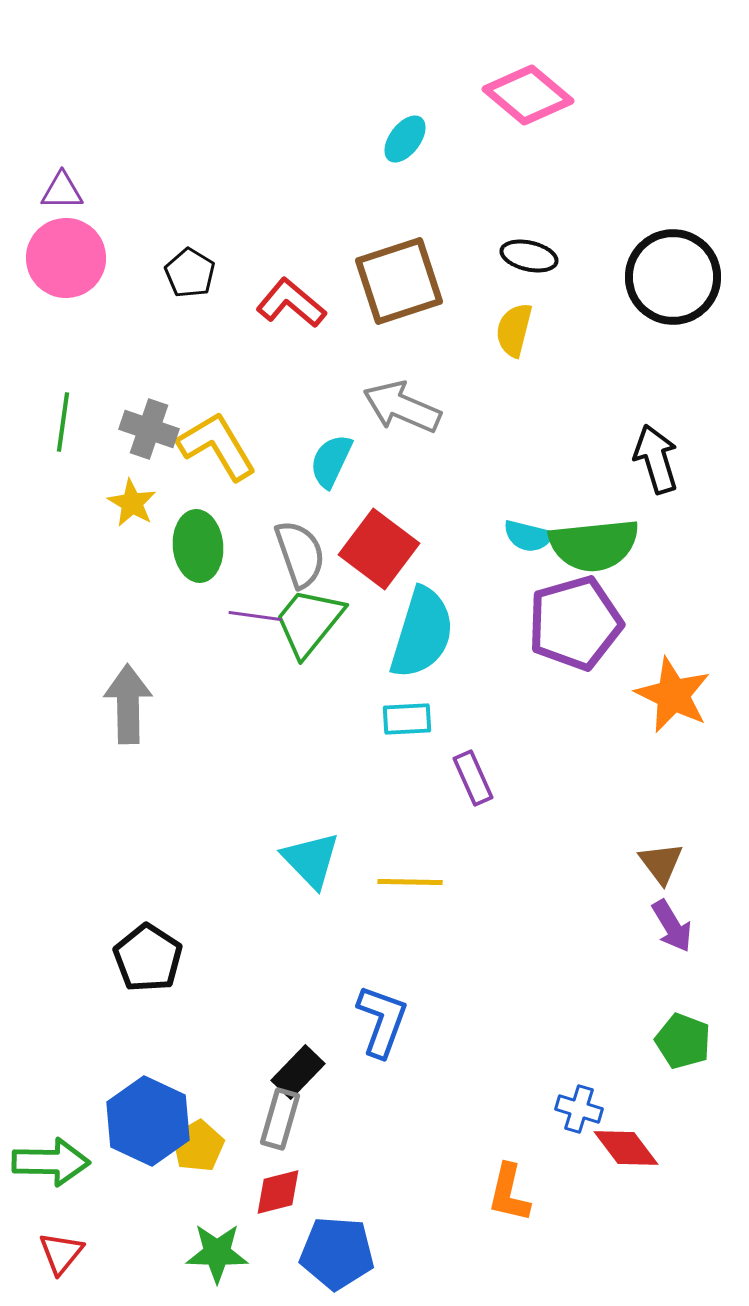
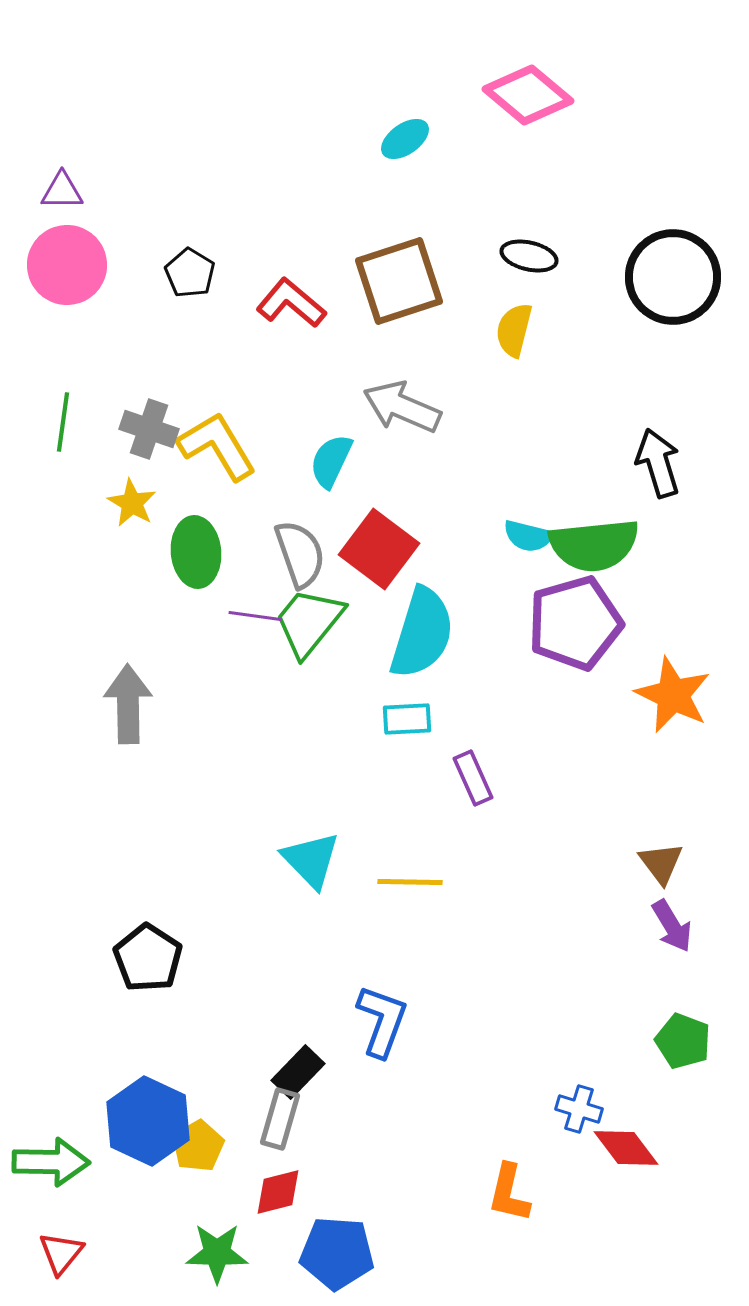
cyan ellipse at (405, 139): rotated 18 degrees clockwise
pink circle at (66, 258): moved 1 px right, 7 px down
black arrow at (656, 459): moved 2 px right, 4 px down
green ellipse at (198, 546): moved 2 px left, 6 px down
